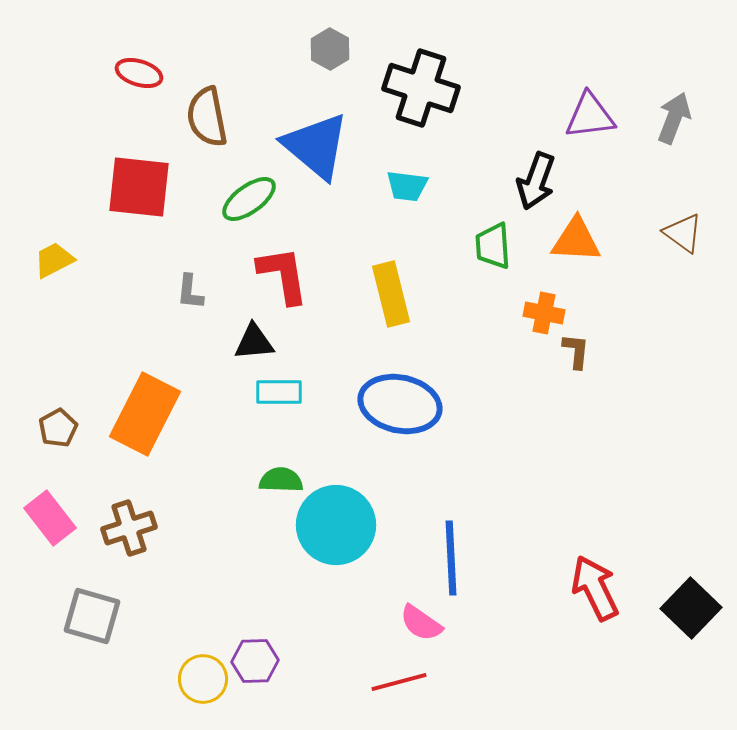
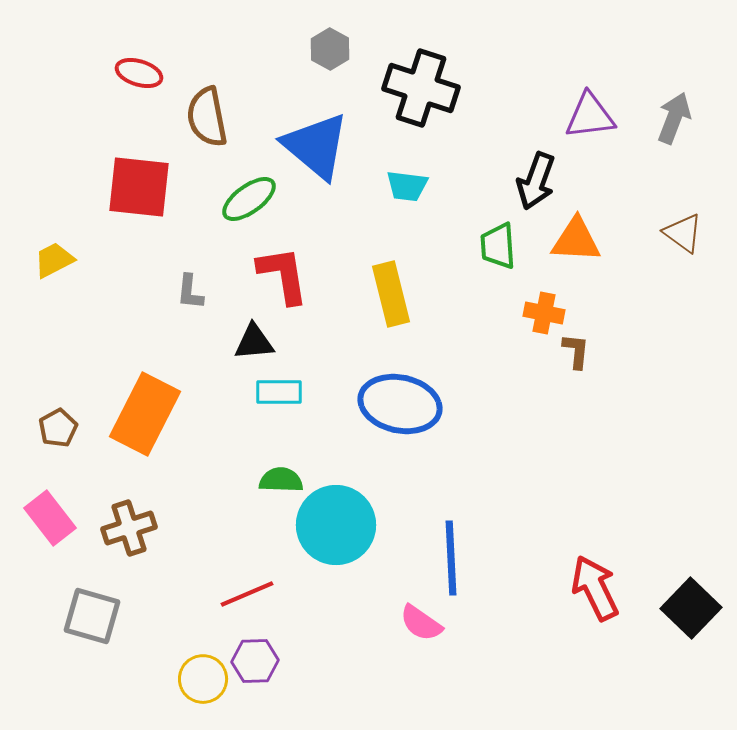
green trapezoid: moved 5 px right
red line: moved 152 px left, 88 px up; rotated 8 degrees counterclockwise
